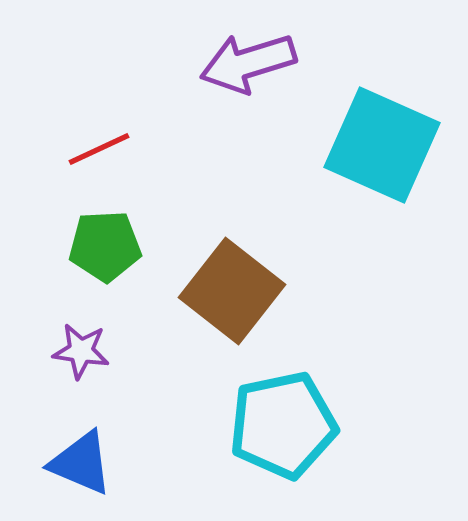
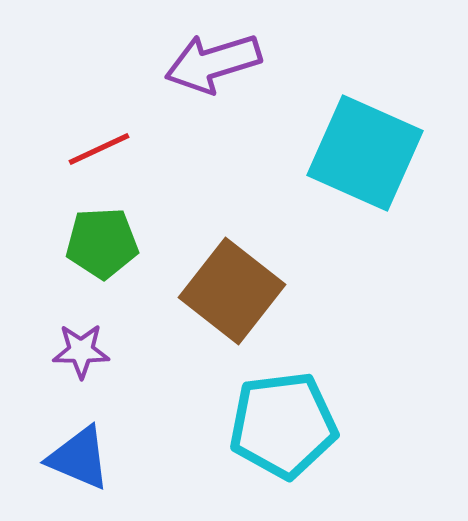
purple arrow: moved 35 px left
cyan square: moved 17 px left, 8 px down
green pentagon: moved 3 px left, 3 px up
purple star: rotated 8 degrees counterclockwise
cyan pentagon: rotated 5 degrees clockwise
blue triangle: moved 2 px left, 5 px up
